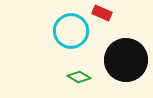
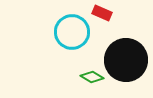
cyan circle: moved 1 px right, 1 px down
green diamond: moved 13 px right
